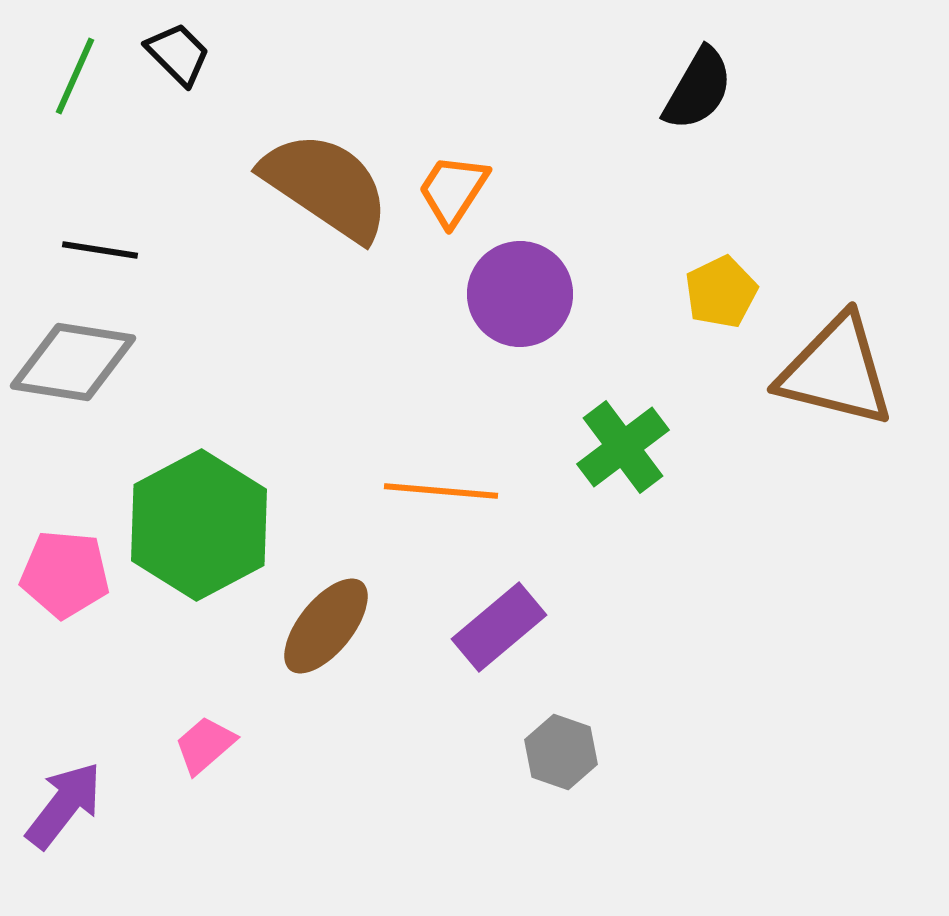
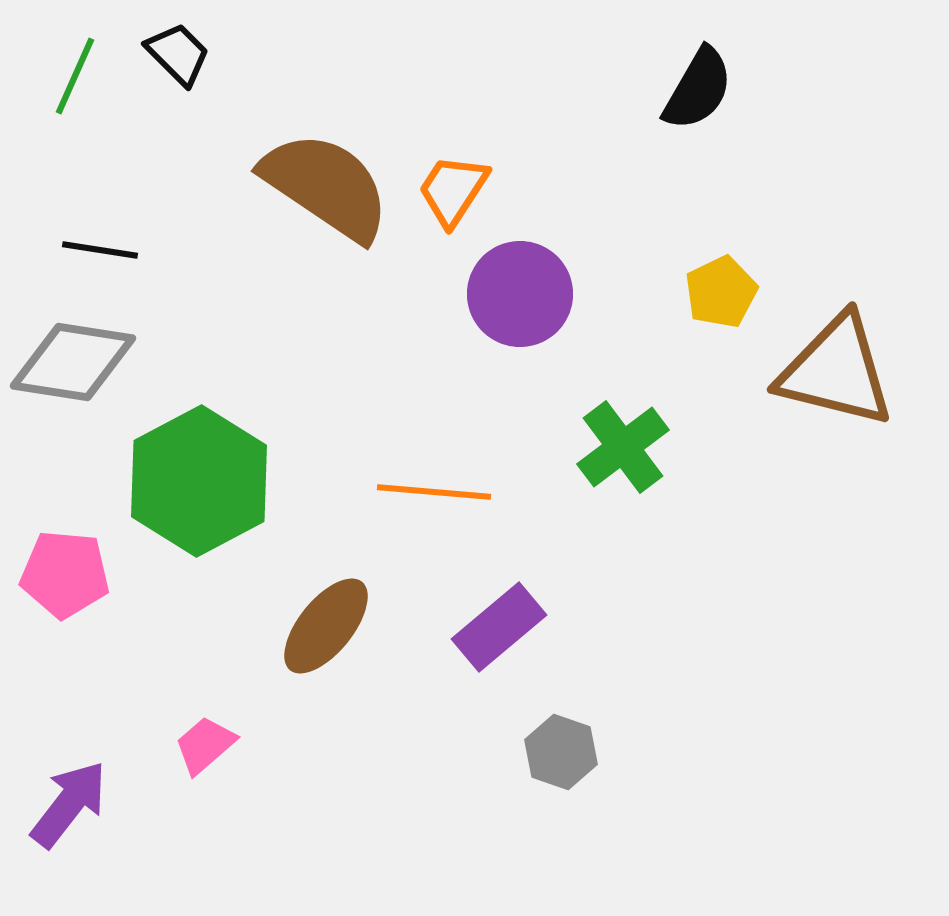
orange line: moved 7 px left, 1 px down
green hexagon: moved 44 px up
purple arrow: moved 5 px right, 1 px up
